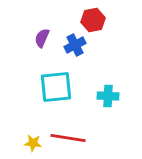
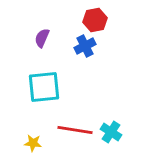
red hexagon: moved 2 px right
blue cross: moved 10 px right, 1 px down
cyan square: moved 12 px left
cyan cross: moved 3 px right, 36 px down; rotated 30 degrees clockwise
red line: moved 7 px right, 8 px up
